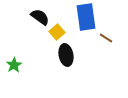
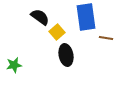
brown line: rotated 24 degrees counterclockwise
green star: rotated 21 degrees clockwise
